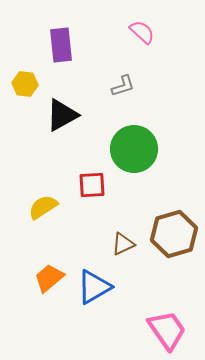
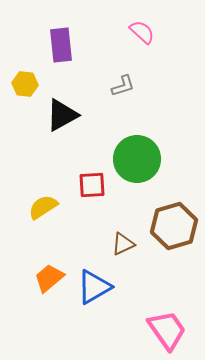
green circle: moved 3 px right, 10 px down
brown hexagon: moved 8 px up
